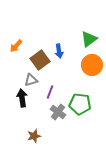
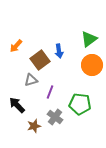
black arrow: moved 5 px left, 7 px down; rotated 36 degrees counterclockwise
gray cross: moved 3 px left, 5 px down
brown star: moved 10 px up
